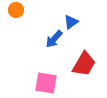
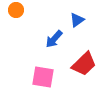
blue triangle: moved 6 px right, 2 px up
red trapezoid: rotated 16 degrees clockwise
pink square: moved 3 px left, 6 px up
